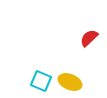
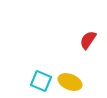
red semicircle: moved 1 px left, 2 px down; rotated 12 degrees counterclockwise
